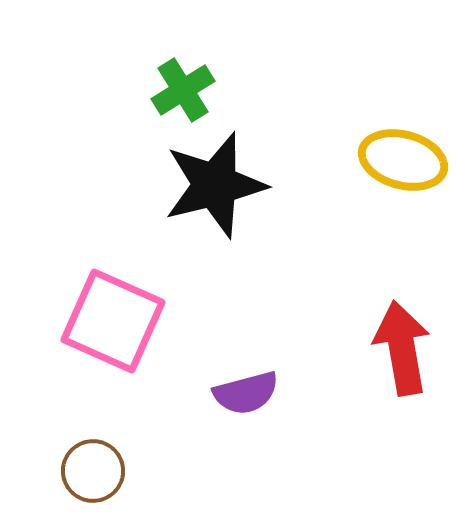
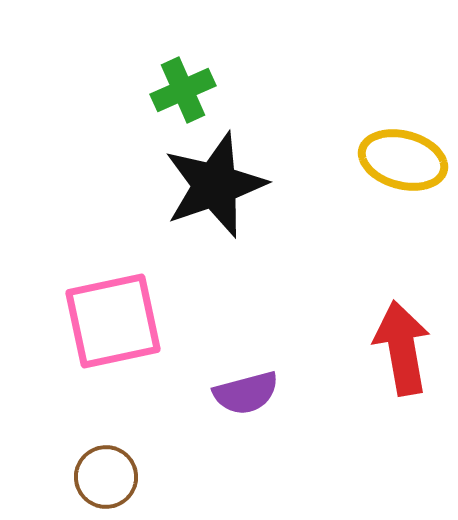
green cross: rotated 8 degrees clockwise
black star: rotated 5 degrees counterclockwise
pink square: rotated 36 degrees counterclockwise
brown circle: moved 13 px right, 6 px down
